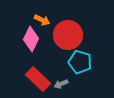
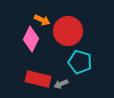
red circle: moved 4 px up
red rectangle: rotated 30 degrees counterclockwise
